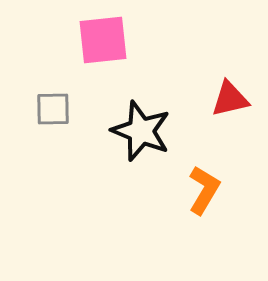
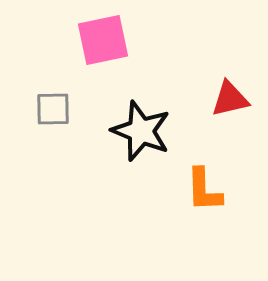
pink square: rotated 6 degrees counterclockwise
orange L-shape: rotated 147 degrees clockwise
